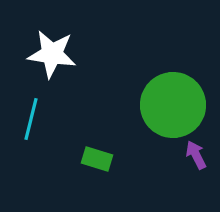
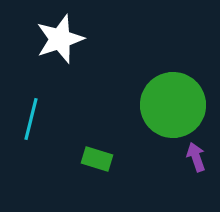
white star: moved 8 px right, 15 px up; rotated 27 degrees counterclockwise
purple arrow: moved 2 px down; rotated 8 degrees clockwise
